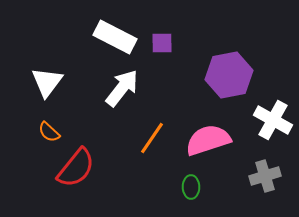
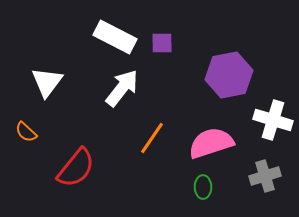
white cross: rotated 12 degrees counterclockwise
orange semicircle: moved 23 px left
pink semicircle: moved 3 px right, 3 px down
green ellipse: moved 12 px right
